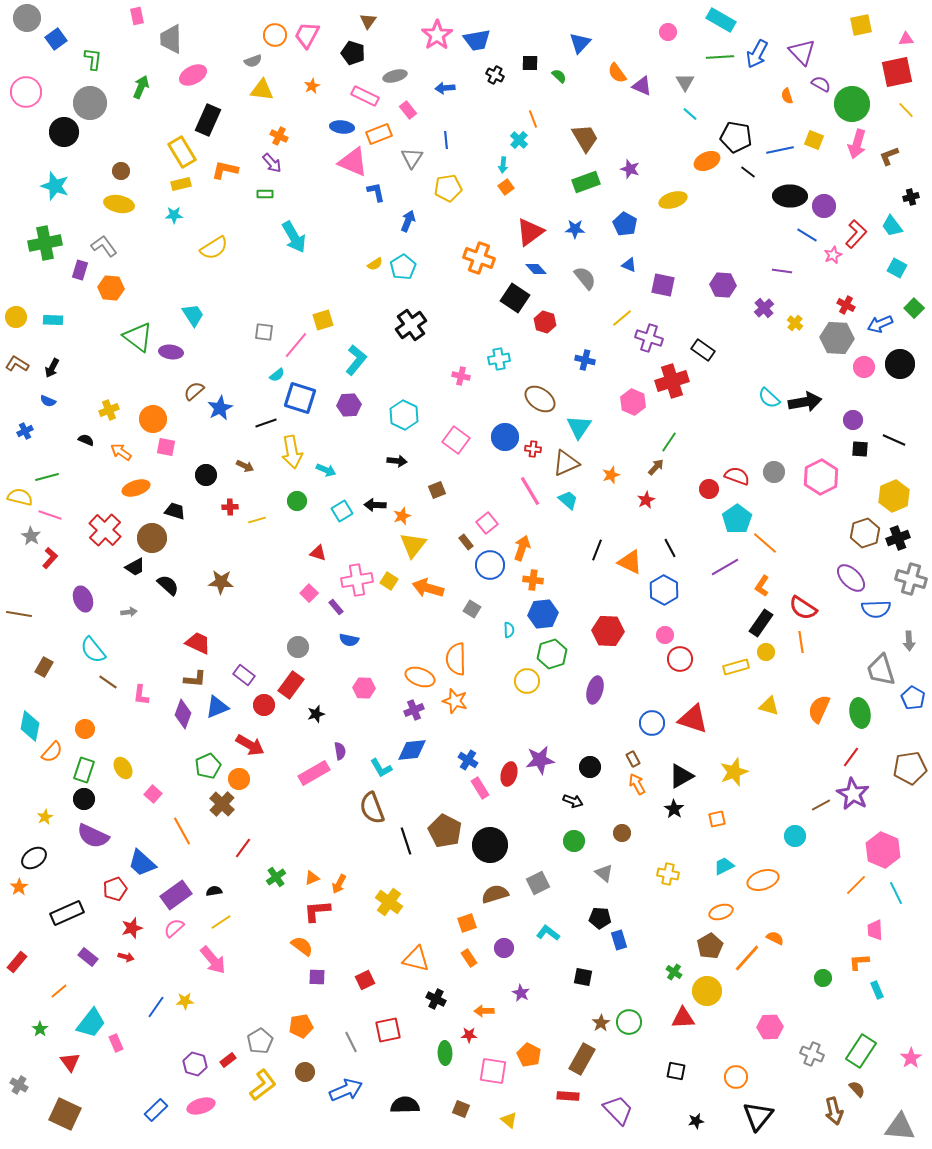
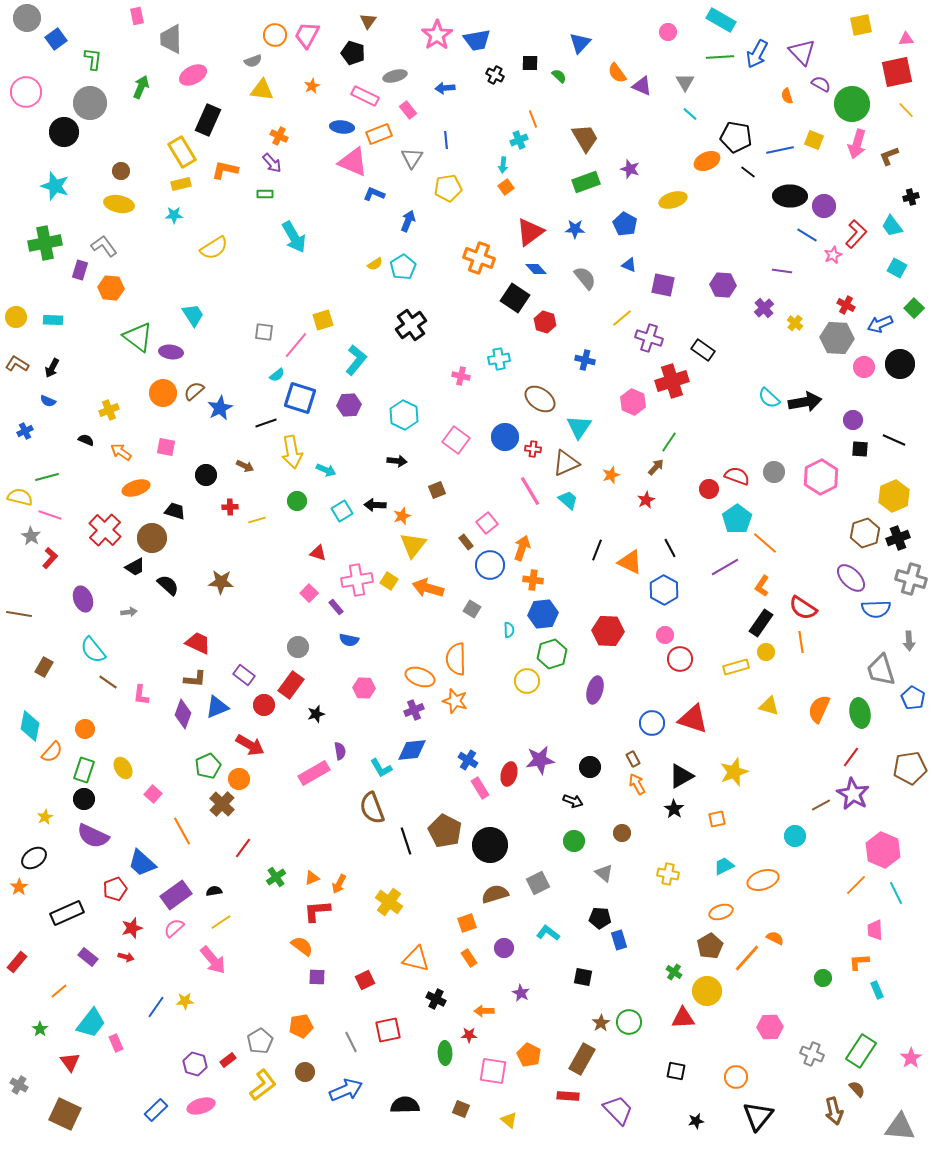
cyan cross at (519, 140): rotated 24 degrees clockwise
blue L-shape at (376, 192): moved 2 px left, 2 px down; rotated 55 degrees counterclockwise
orange circle at (153, 419): moved 10 px right, 26 px up
